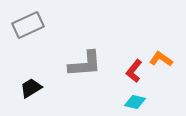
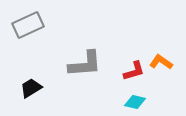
orange L-shape: moved 3 px down
red L-shape: rotated 145 degrees counterclockwise
